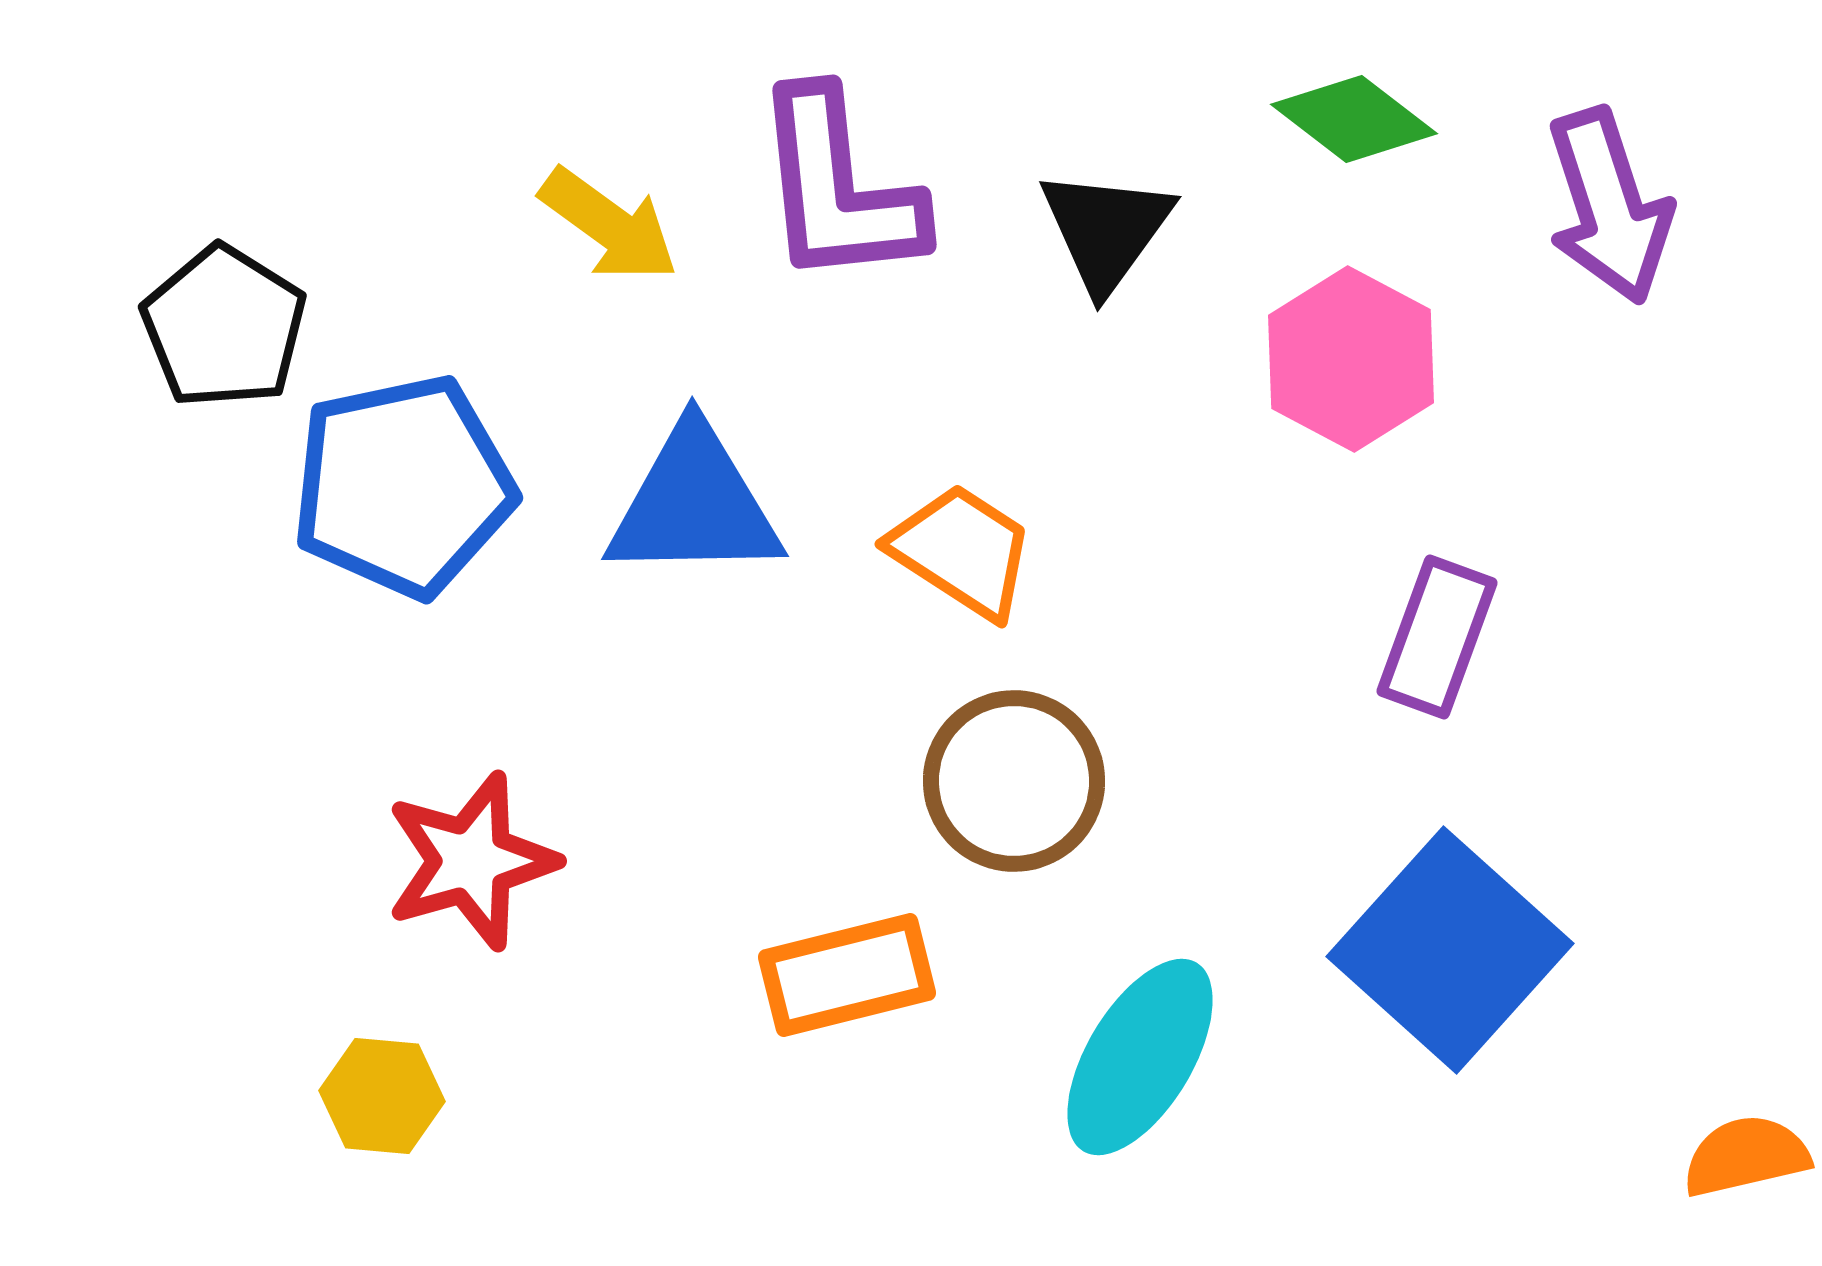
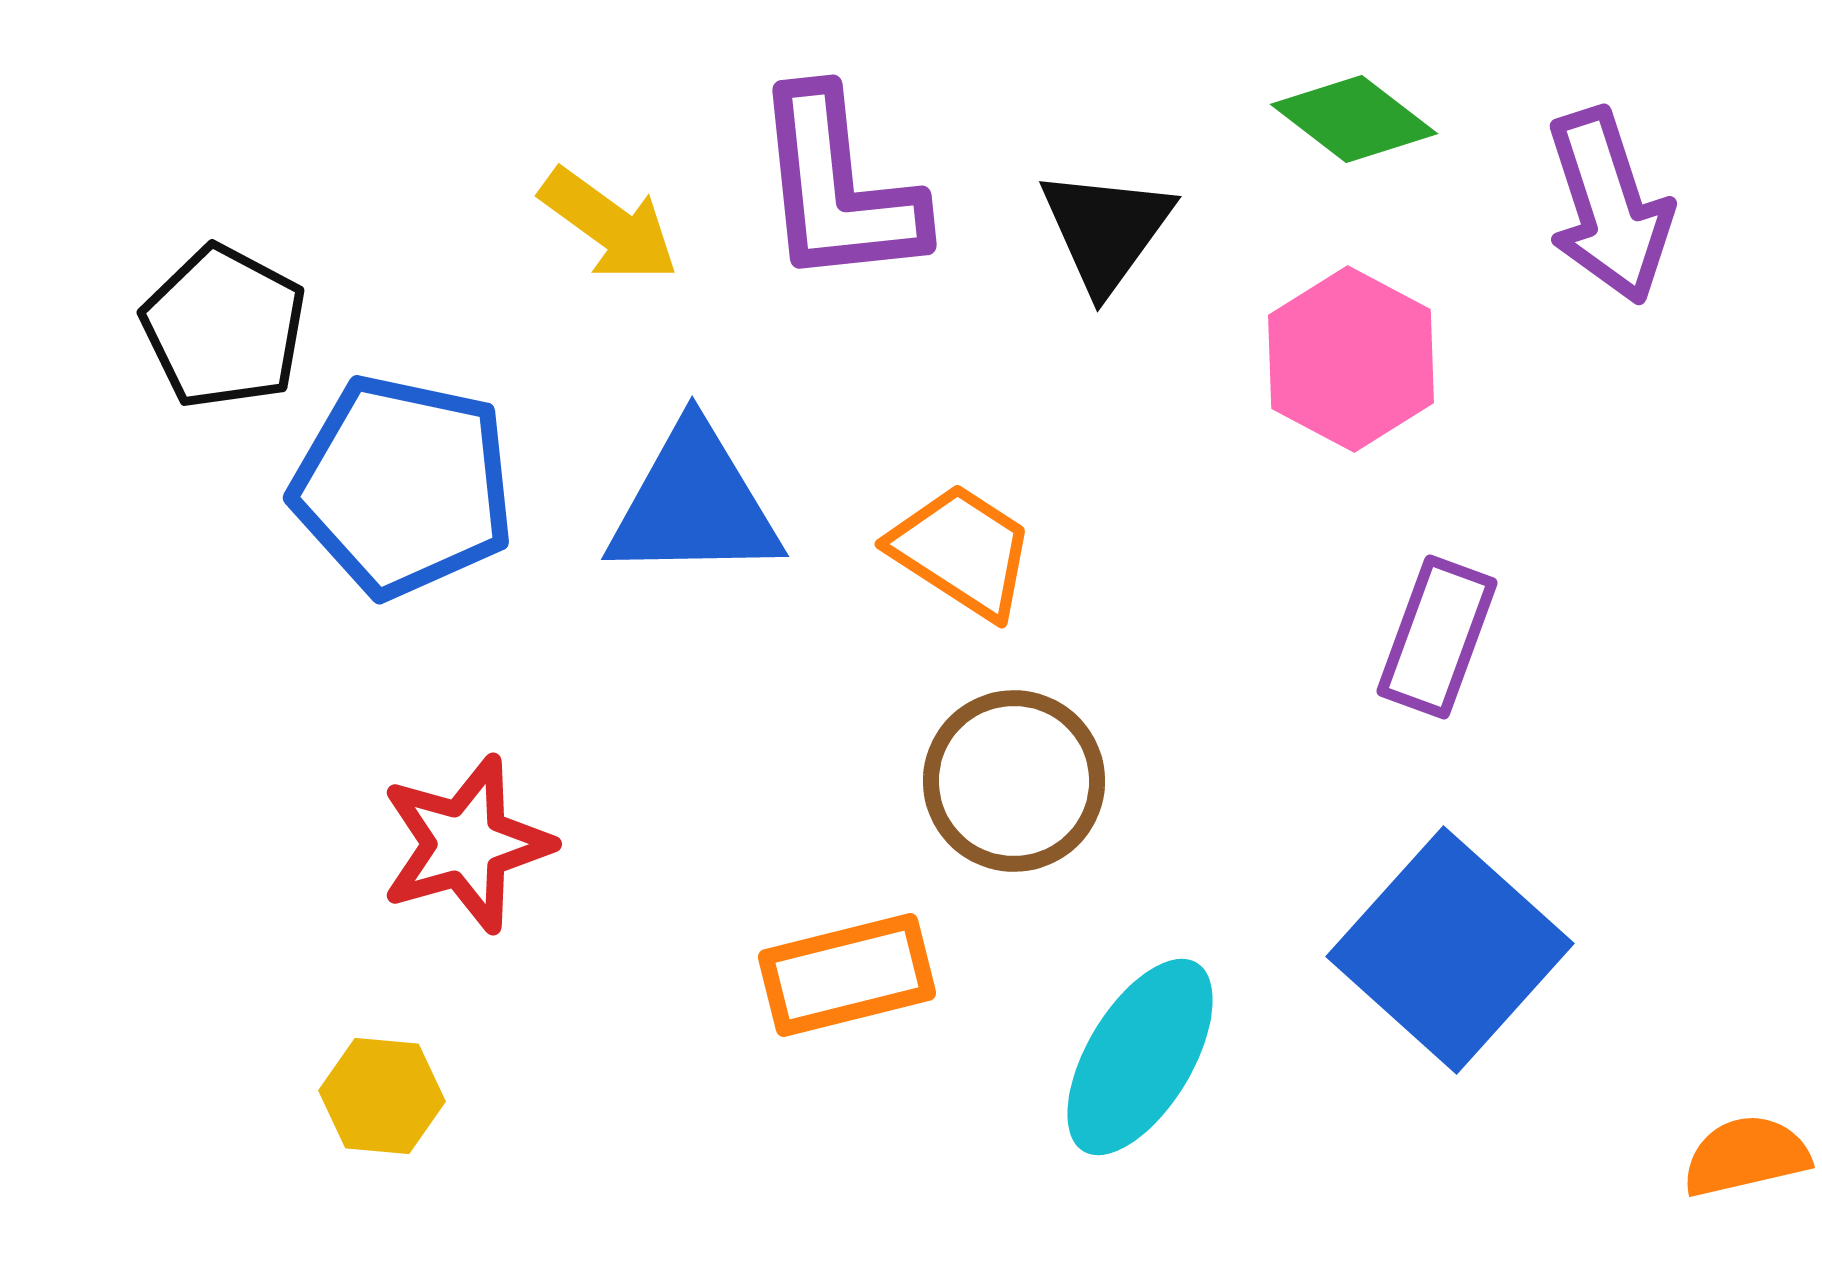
black pentagon: rotated 4 degrees counterclockwise
blue pentagon: rotated 24 degrees clockwise
red star: moved 5 px left, 17 px up
